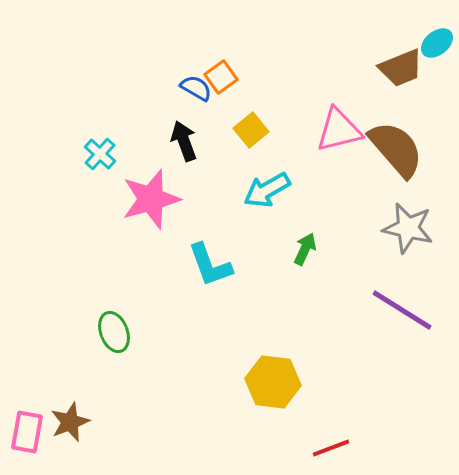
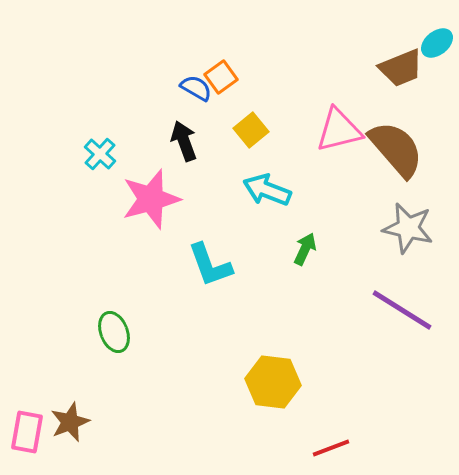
cyan arrow: rotated 51 degrees clockwise
